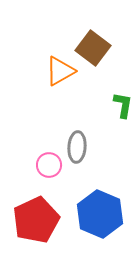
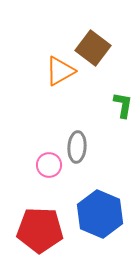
red pentagon: moved 4 px right, 10 px down; rotated 27 degrees clockwise
